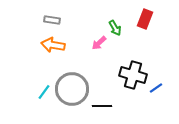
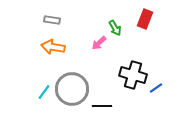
orange arrow: moved 2 px down
